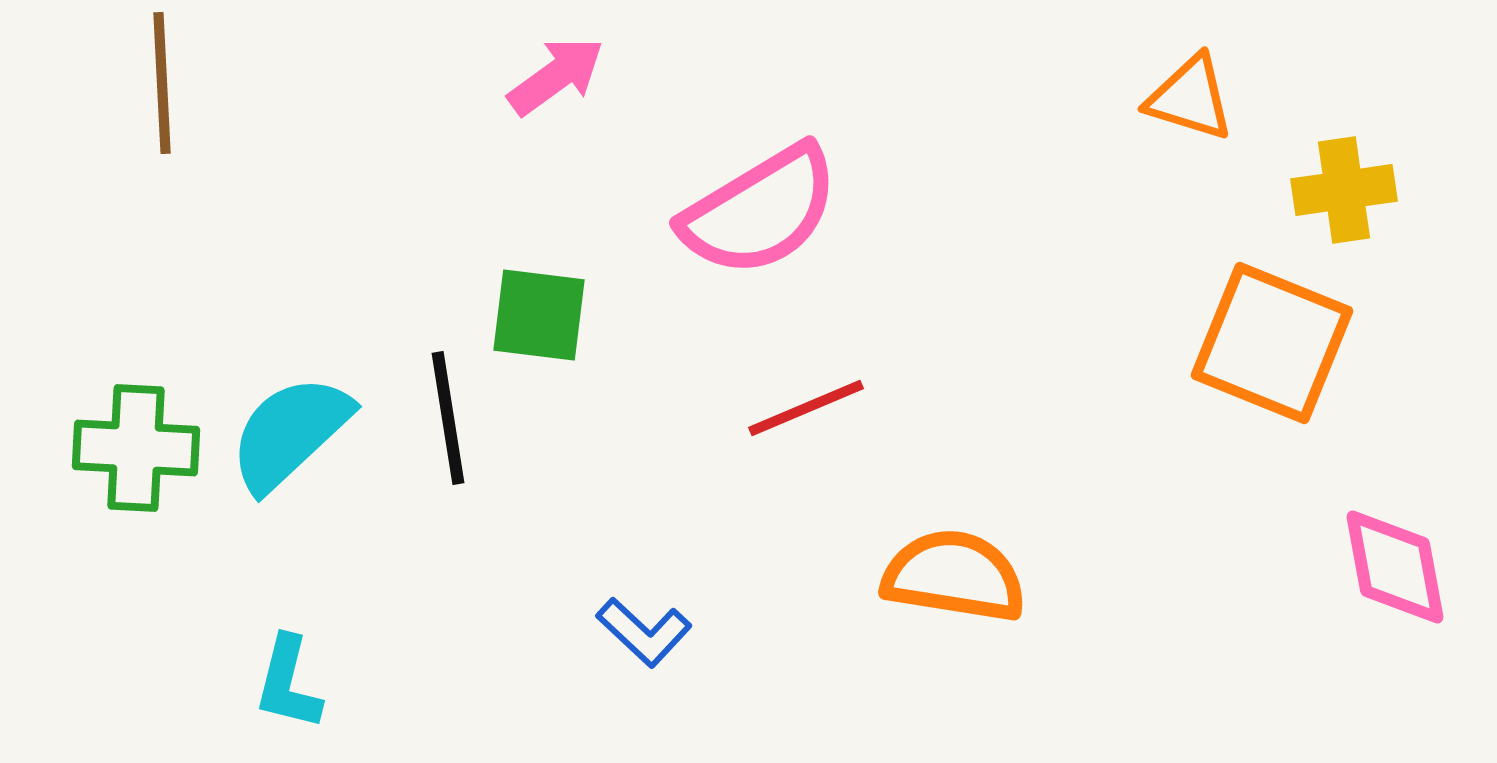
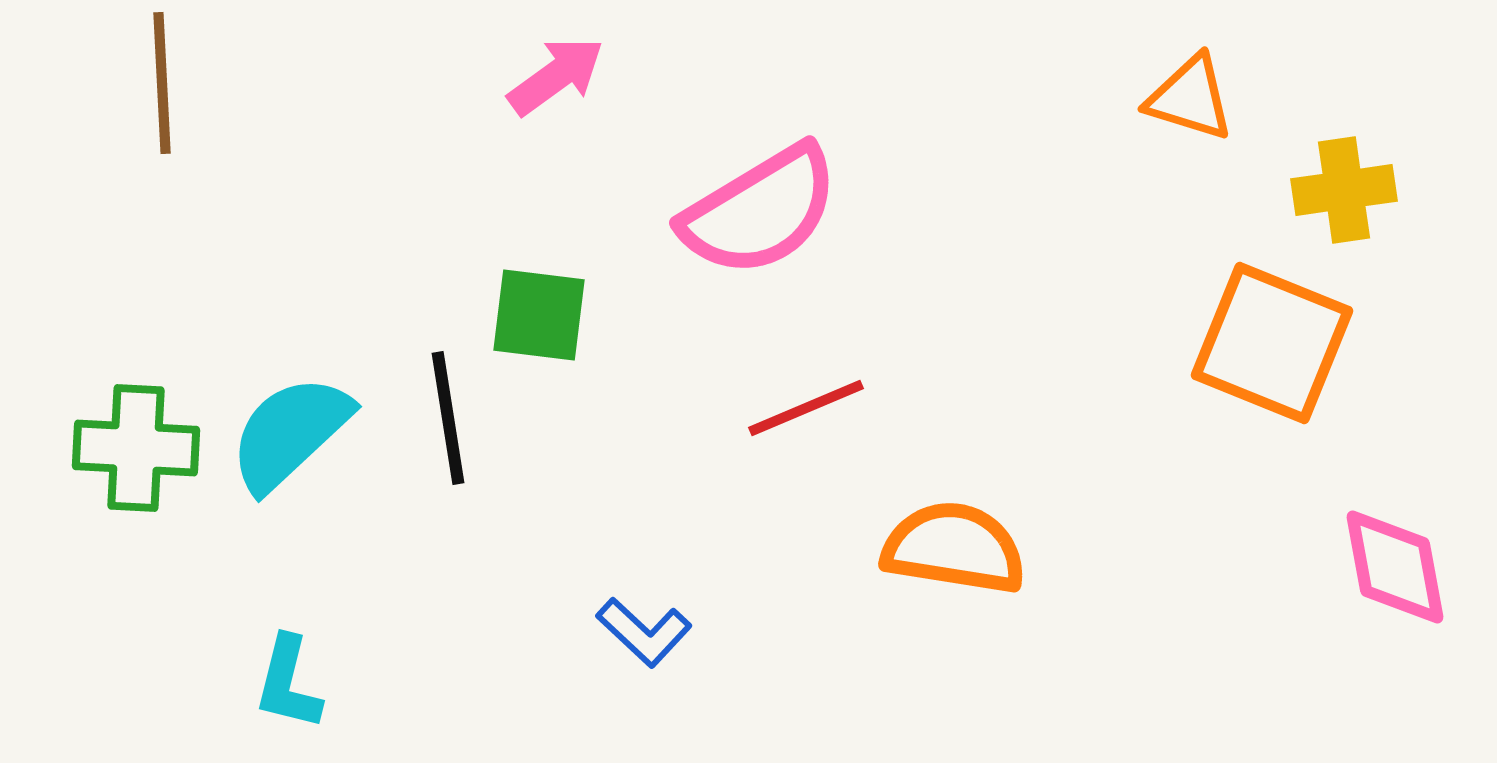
orange semicircle: moved 28 px up
